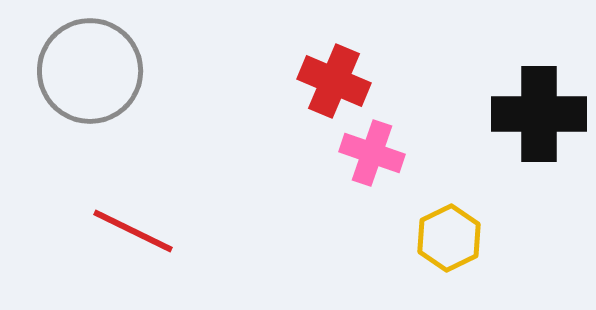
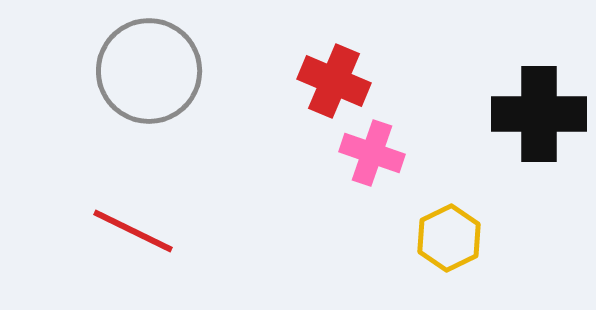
gray circle: moved 59 px right
